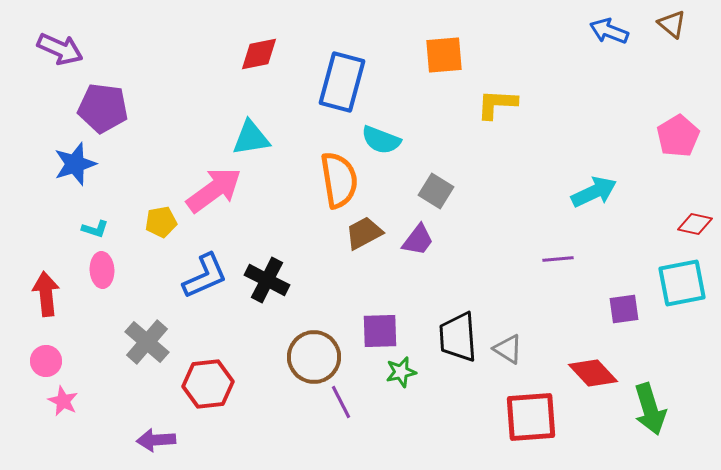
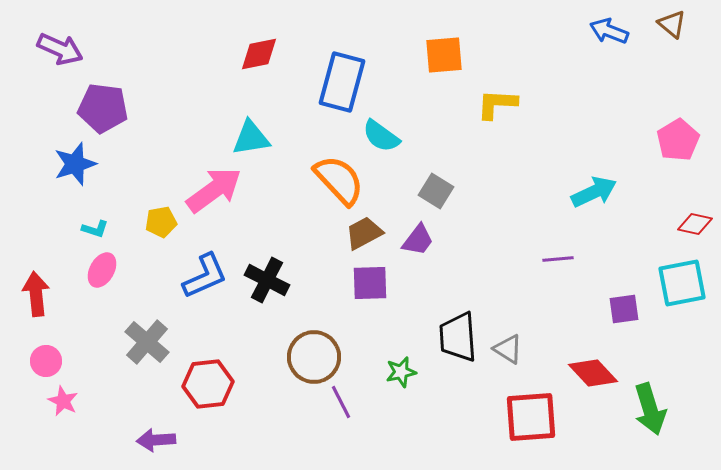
pink pentagon at (678, 136): moved 4 px down
cyan semicircle at (381, 140): moved 4 px up; rotated 15 degrees clockwise
orange semicircle at (339, 180): rotated 34 degrees counterclockwise
pink ellipse at (102, 270): rotated 32 degrees clockwise
red arrow at (46, 294): moved 10 px left
purple square at (380, 331): moved 10 px left, 48 px up
